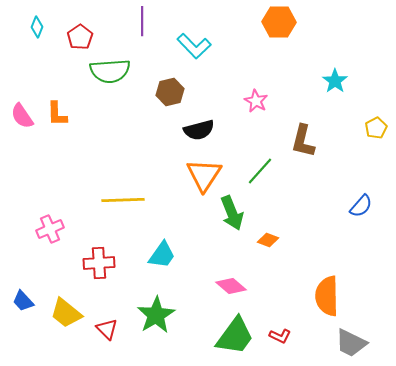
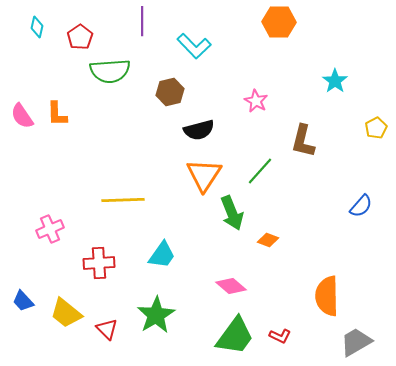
cyan diamond: rotated 10 degrees counterclockwise
gray trapezoid: moved 5 px right, 1 px up; rotated 124 degrees clockwise
